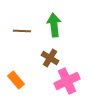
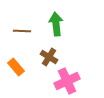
green arrow: moved 2 px right, 1 px up
brown cross: moved 1 px left, 1 px up
orange rectangle: moved 13 px up
